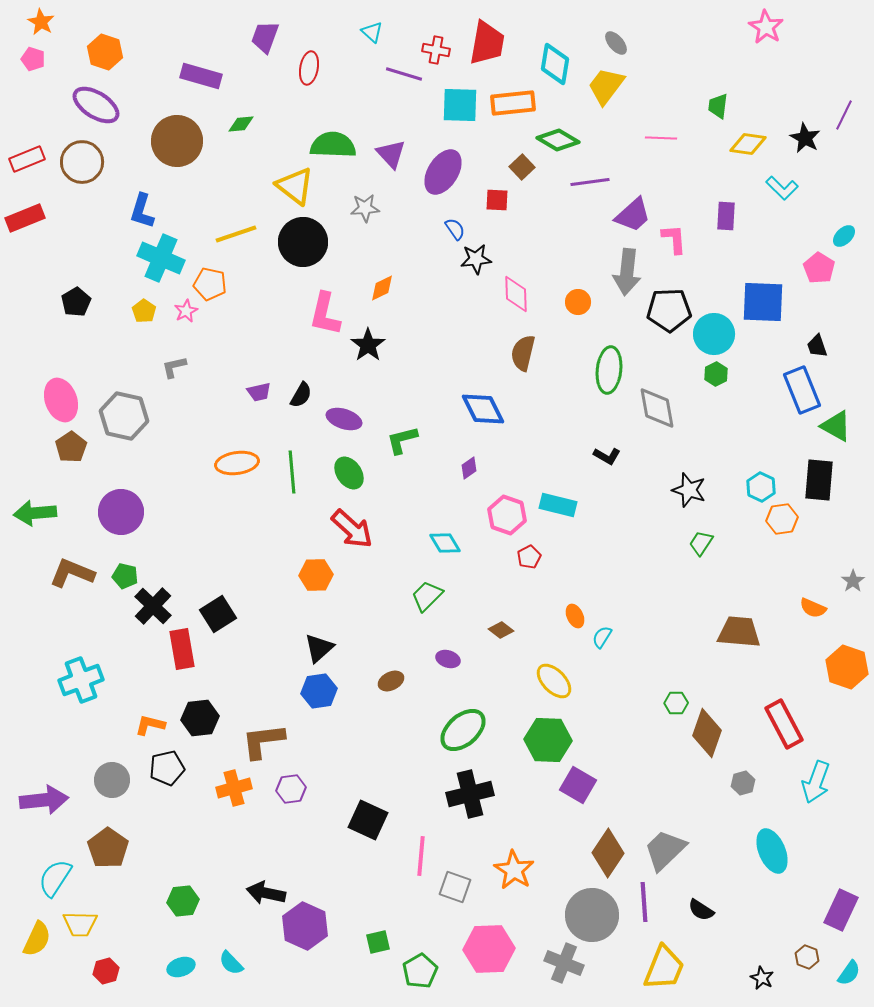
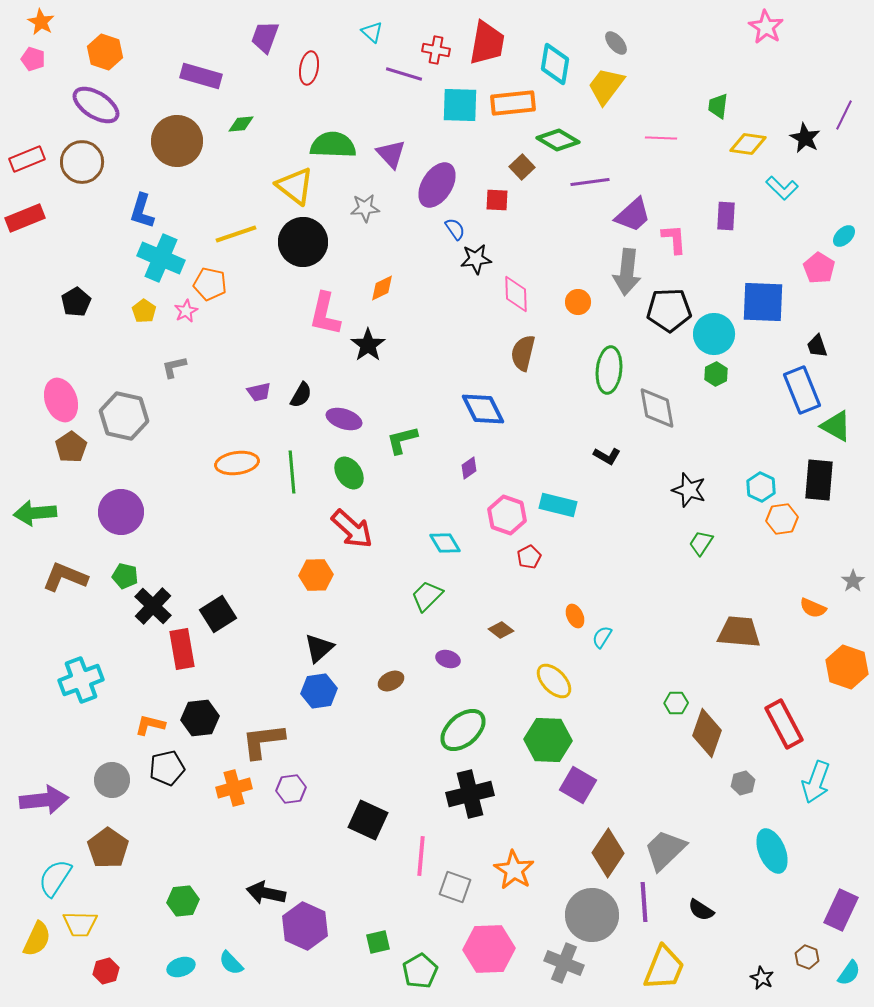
purple ellipse at (443, 172): moved 6 px left, 13 px down
brown L-shape at (72, 573): moved 7 px left, 4 px down
